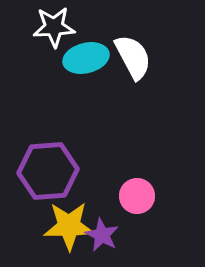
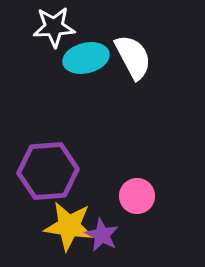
yellow star: rotated 9 degrees clockwise
